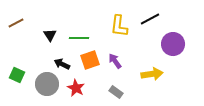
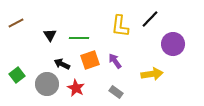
black line: rotated 18 degrees counterclockwise
yellow L-shape: moved 1 px right
green square: rotated 28 degrees clockwise
